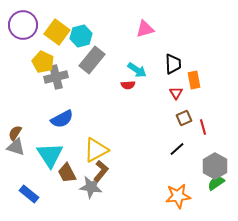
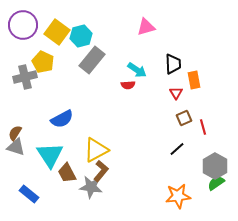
pink triangle: moved 1 px right, 2 px up
gray cross: moved 31 px left
